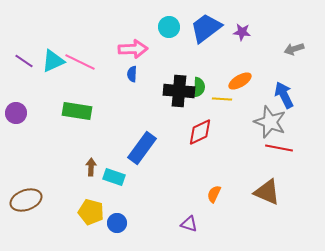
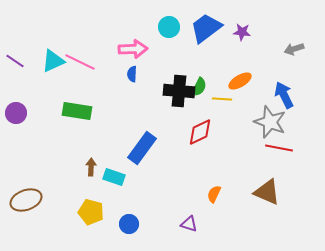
purple line: moved 9 px left
green semicircle: rotated 24 degrees clockwise
blue circle: moved 12 px right, 1 px down
